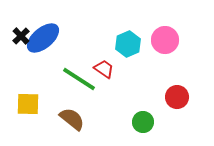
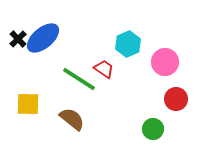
black cross: moved 3 px left, 3 px down
pink circle: moved 22 px down
red circle: moved 1 px left, 2 px down
green circle: moved 10 px right, 7 px down
